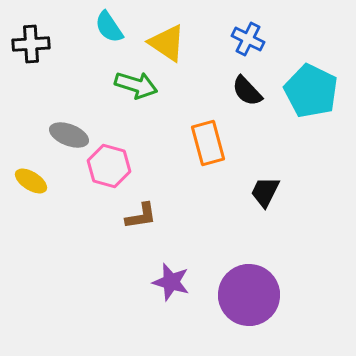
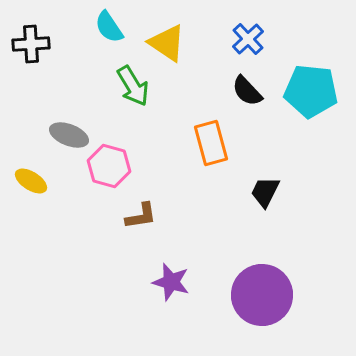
blue cross: rotated 20 degrees clockwise
green arrow: moved 3 px left, 1 px down; rotated 42 degrees clockwise
cyan pentagon: rotated 20 degrees counterclockwise
orange rectangle: moved 3 px right
purple circle: moved 13 px right
